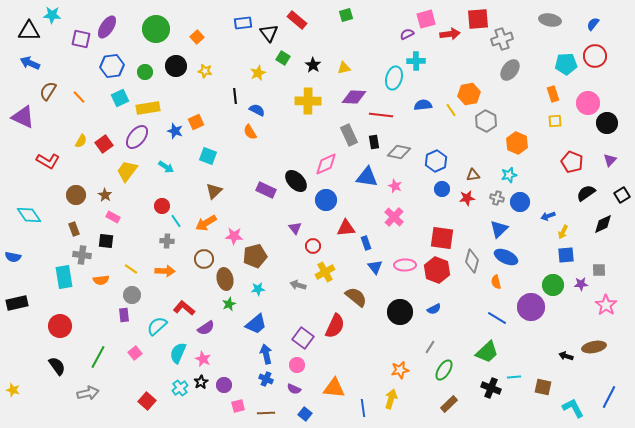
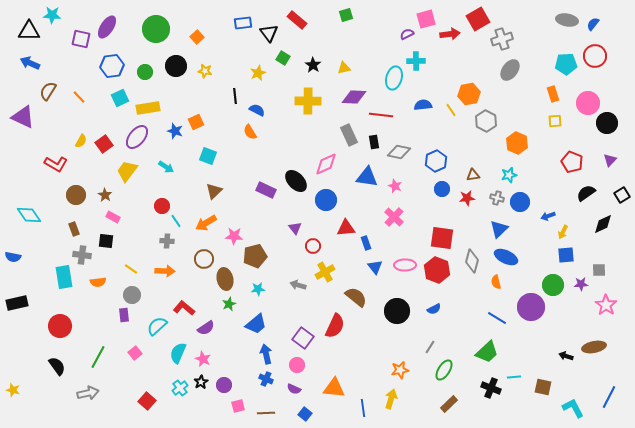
red square at (478, 19): rotated 25 degrees counterclockwise
gray ellipse at (550, 20): moved 17 px right
red L-shape at (48, 161): moved 8 px right, 3 px down
orange semicircle at (101, 280): moved 3 px left, 2 px down
black circle at (400, 312): moved 3 px left, 1 px up
